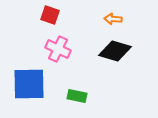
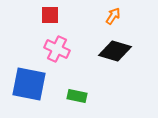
red square: rotated 18 degrees counterclockwise
orange arrow: moved 3 px up; rotated 120 degrees clockwise
pink cross: moved 1 px left
blue square: rotated 12 degrees clockwise
